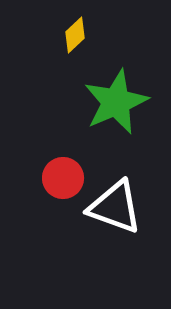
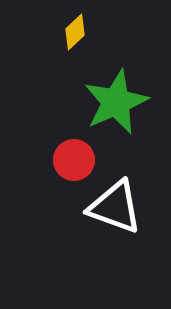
yellow diamond: moved 3 px up
red circle: moved 11 px right, 18 px up
